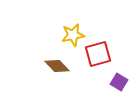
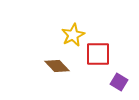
yellow star: rotated 15 degrees counterclockwise
red square: rotated 16 degrees clockwise
